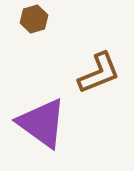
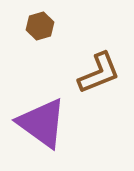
brown hexagon: moved 6 px right, 7 px down
